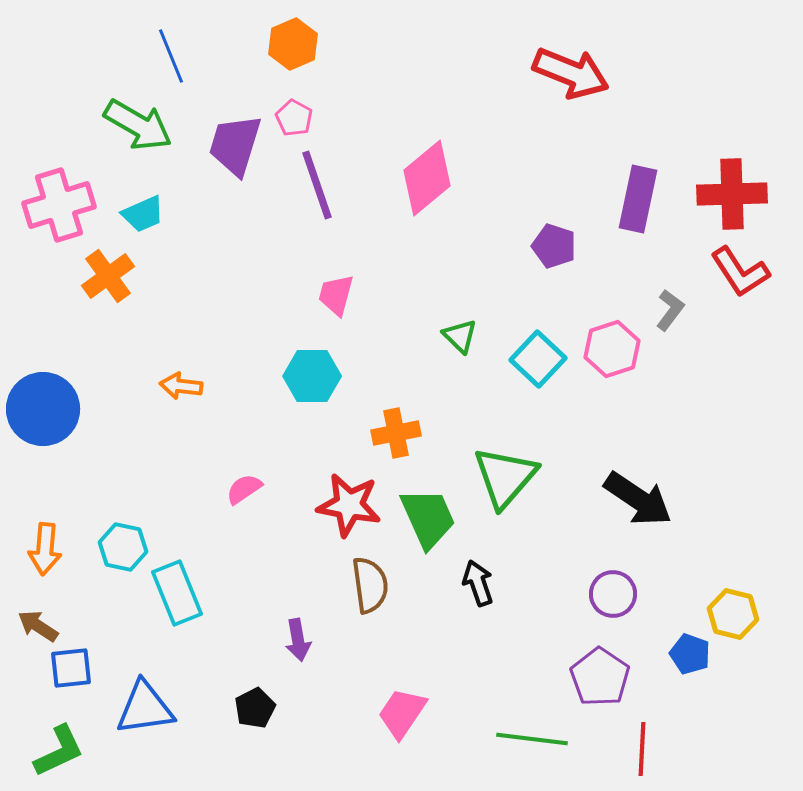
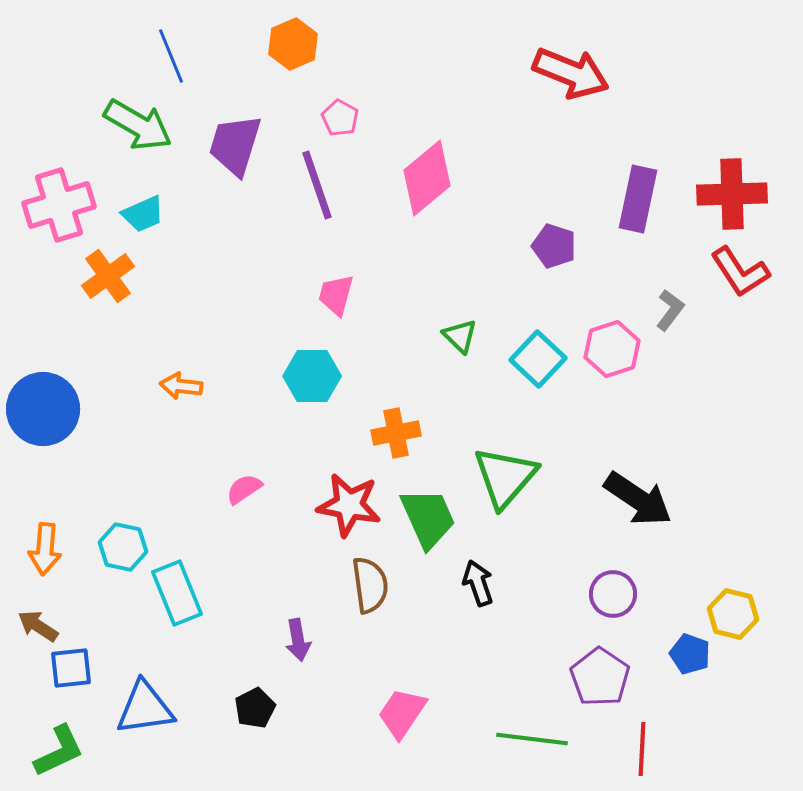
pink pentagon at (294, 118): moved 46 px right
